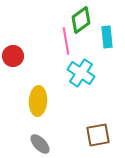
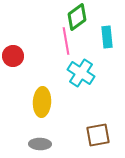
green diamond: moved 4 px left, 3 px up
yellow ellipse: moved 4 px right, 1 px down
gray ellipse: rotated 45 degrees counterclockwise
